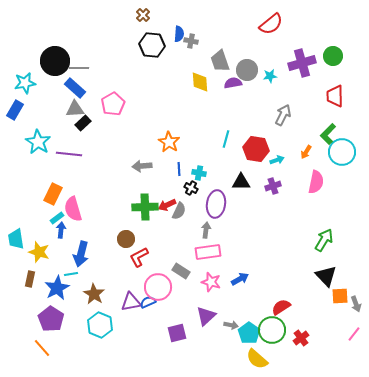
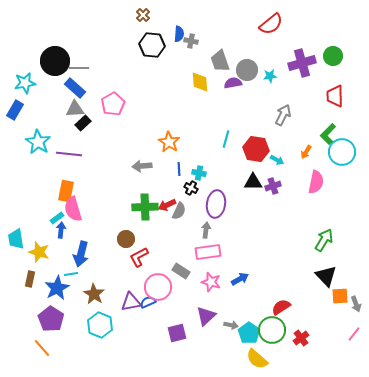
cyan arrow at (277, 160): rotated 48 degrees clockwise
black triangle at (241, 182): moved 12 px right
orange rectangle at (53, 194): moved 13 px right, 3 px up; rotated 15 degrees counterclockwise
